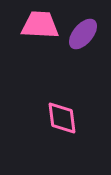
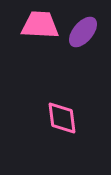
purple ellipse: moved 2 px up
